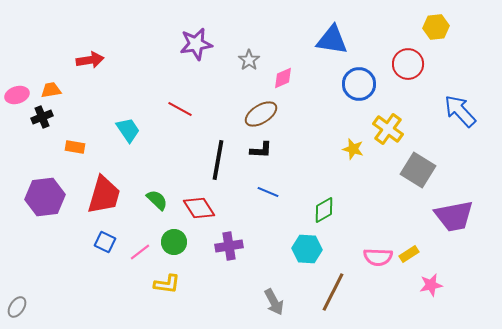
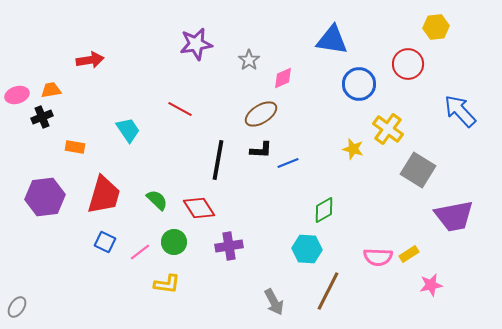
blue line: moved 20 px right, 29 px up; rotated 45 degrees counterclockwise
brown line: moved 5 px left, 1 px up
